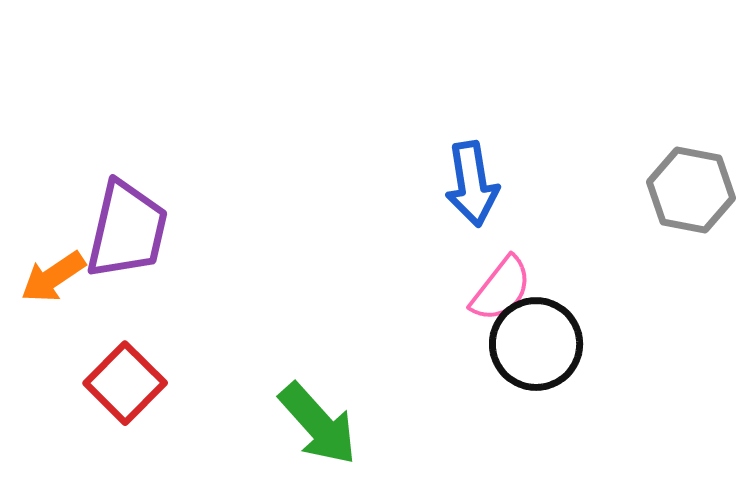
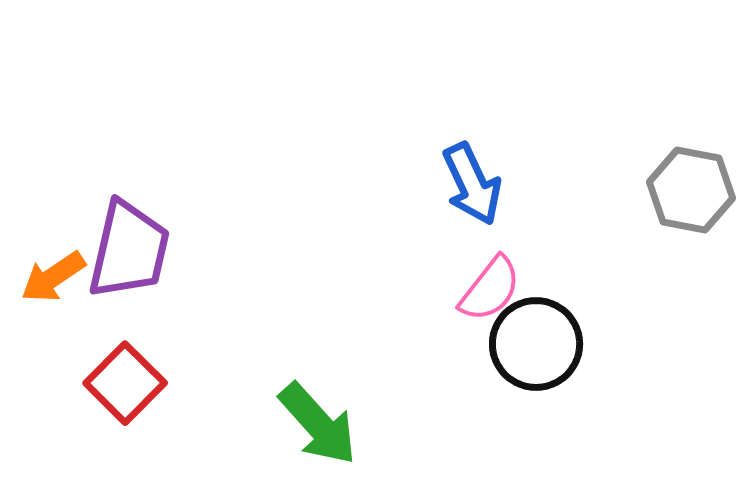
blue arrow: rotated 16 degrees counterclockwise
purple trapezoid: moved 2 px right, 20 px down
pink semicircle: moved 11 px left
